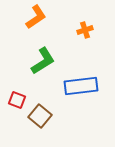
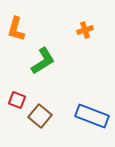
orange L-shape: moved 20 px left, 12 px down; rotated 140 degrees clockwise
blue rectangle: moved 11 px right, 30 px down; rotated 28 degrees clockwise
